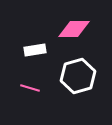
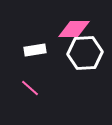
white hexagon: moved 7 px right, 23 px up; rotated 12 degrees clockwise
pink line: rotated 24 degrees clockwise
